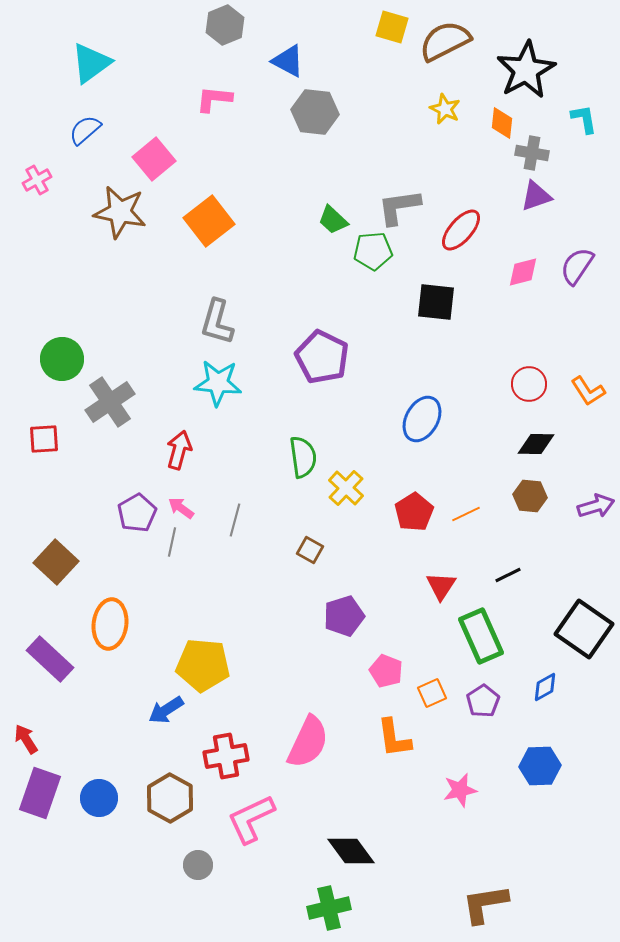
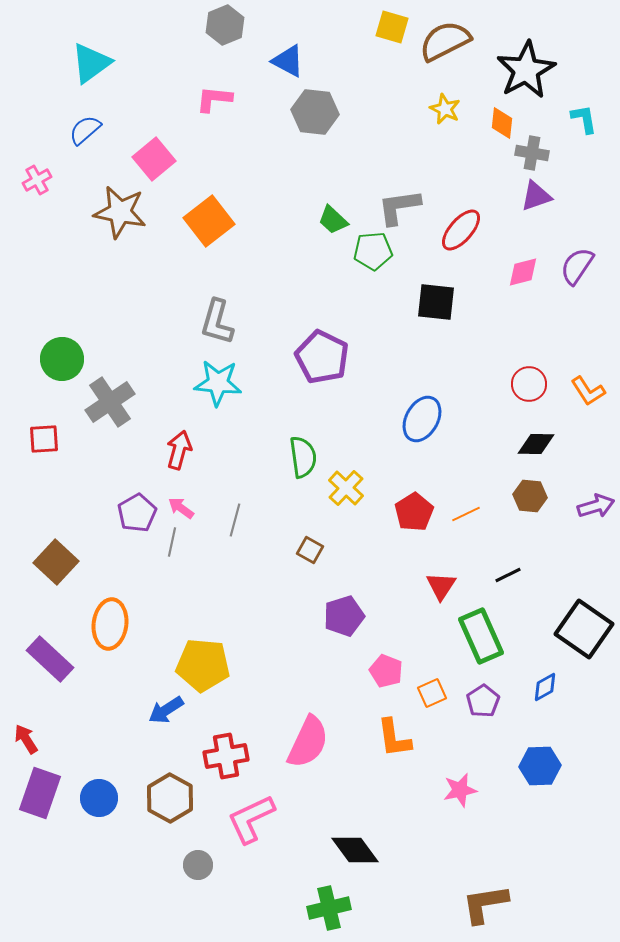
black diamond at (351, 851): moved 4 px right, 1 px up
